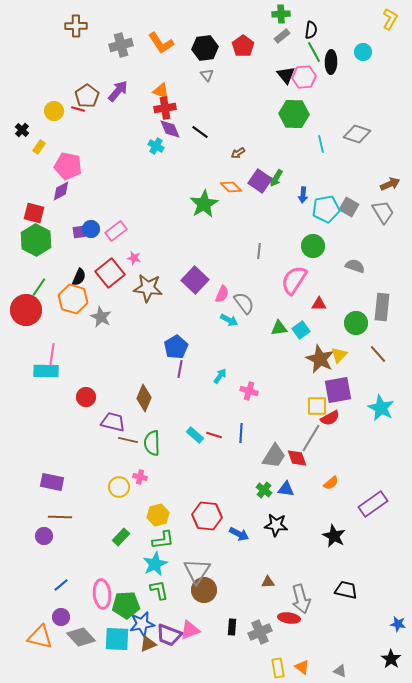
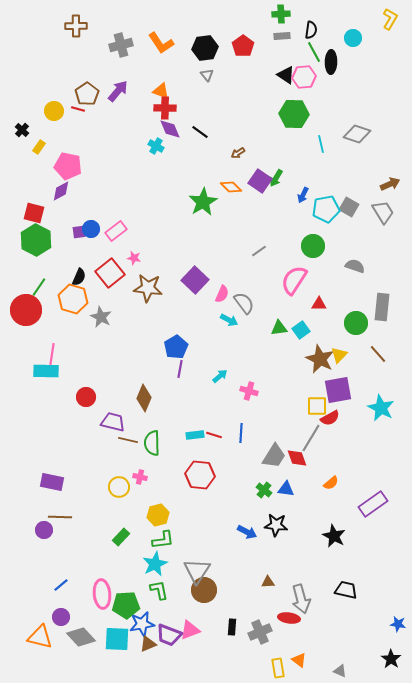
gray rectangle at (282, 36): rotated 35 degrees clockwise
cyan circle at (363, 52): moved 10 px left, 14 px up
black triangle at (286, 75): rotated 18 degrees counterclockwise
brown pentagon at (87, 96): moved 2 px up
red cross at (165, 108): rotated 10 degrees clockwise
blue arrow at (303, 195): rotated 21 degrees clockwise
green star at (204, 204): moved 1 px left, 2 px up
gray line at (259, 251): rotated 49 degrees clockwise
cyan arrow at (220, 376): rotated 14 degrees clockwise
cyan rectangle at (195, 435): rotated 48 degrees counterclockwise
red hexagon at (207, 516): moved 7 px left, 41 px up
blue arrow at (239, 534): moved 8 px right, 2 px up
purple circle at (44, 536): moved 6 px up
orange triangle at (302, 667): moved 3 px left, 7 px up
